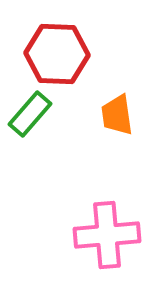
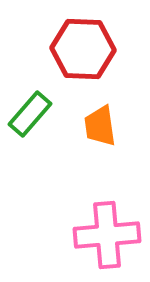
red hexagon: moved 26 px right, 5 px up
orange trapezoid: moved 17 px left, 11 px down
